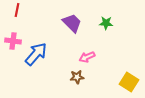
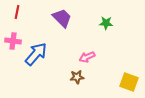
red line: moved 2 px down
purple trapezoid: moved 10 px left, 5 px up
yellow square: rotated 12 degrees counterclockwise
